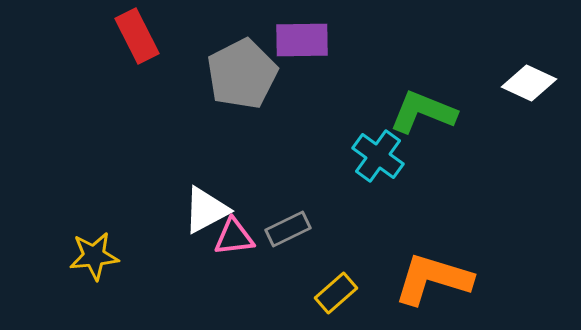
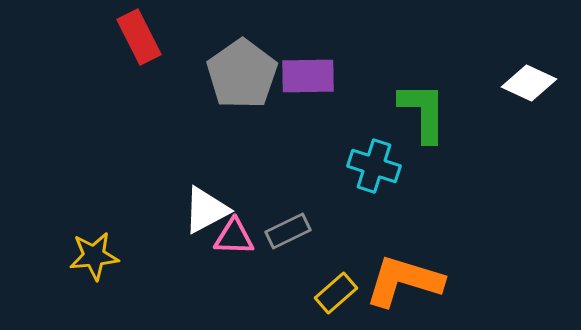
red rectangle: moved 2 px right, 1 px down
purple rectangle: moved 6 px right, 36 px down
gray pentagon: rotated 8 degrees counterclockwise
green L-shape: rotated 68 degrees clockwise
cyan cross: moved 4 px left, 10 px down; rotated 18 degrees counterclockwise
gray rectangle: moved 2 px down
pink triangle: rotated 9 degrees clockwise
orange L-shape: moved 29 px left, 2 px down
